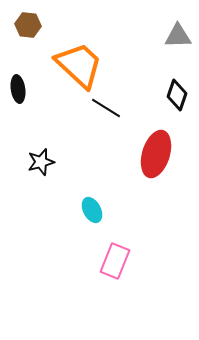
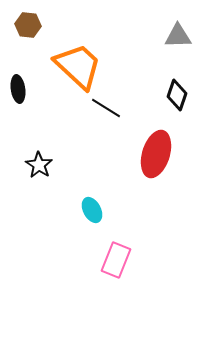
orange trapezoid: moved 1 px left, 1 px down
black star: moved 2 px left, 3 px down; rotated 24 degrees counterclockwise
pink rectangle: moved 1 px right, 1 px up
